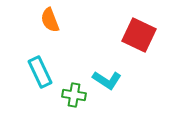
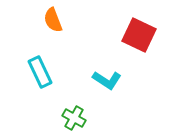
orange semicircle: moved 3 px right
green cross: moved 23 px down; rotated 20 degrees clockwise
